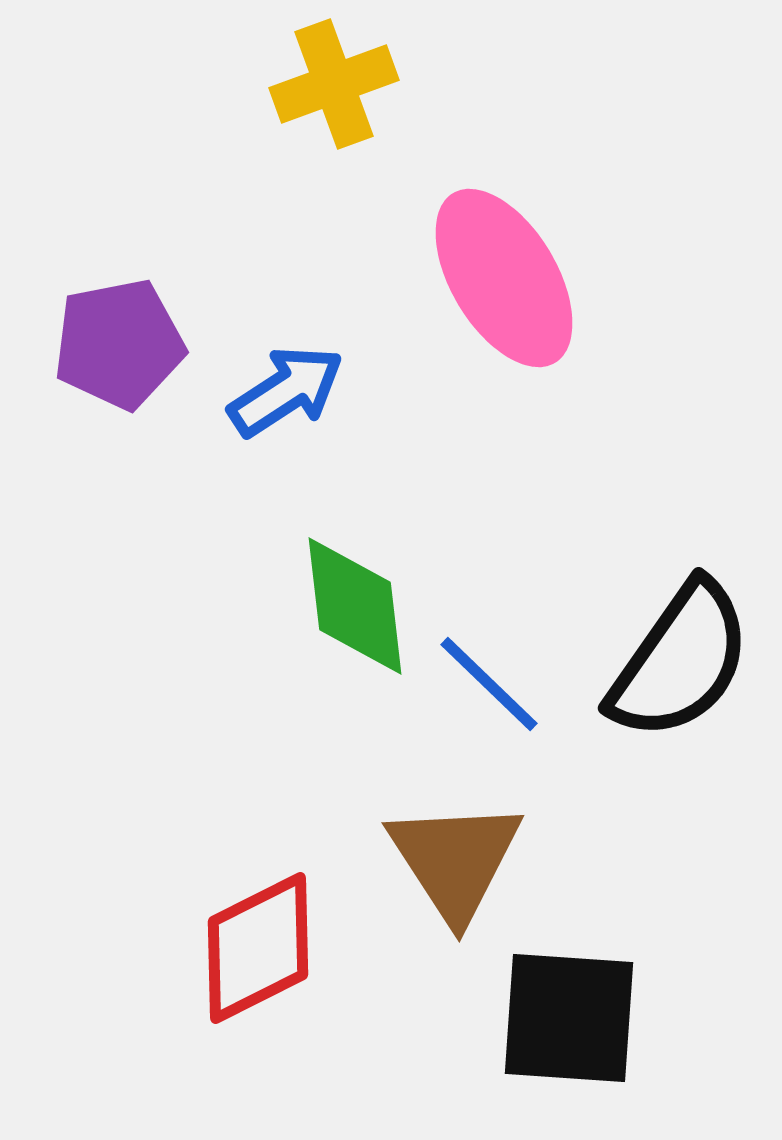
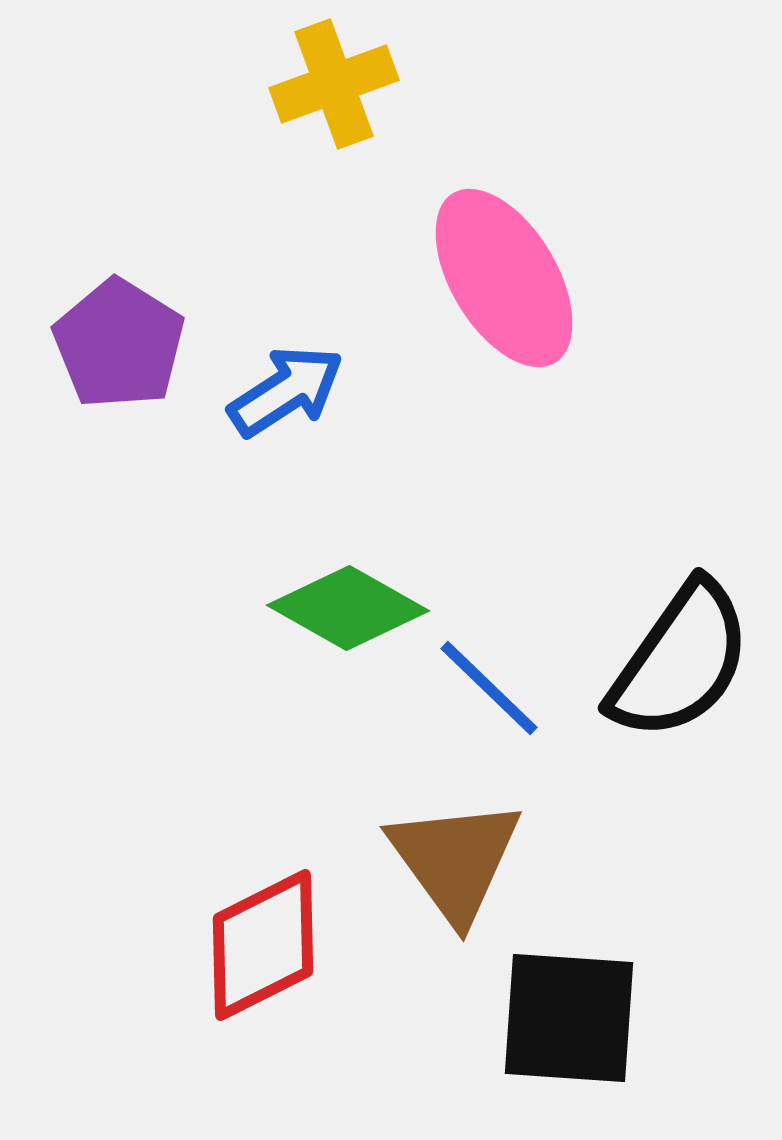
purple pentagon: rotated 29 degrees counterclockwise
green diamond: moved 7 px left, 2 px down; rotated 54 degrees counterclockwise
blue line: moved 4 px down
brown triangle: rotated 3 degrees counterclockwise
red diamond: moved 5 px right, 3 px up
